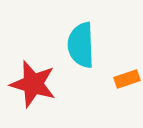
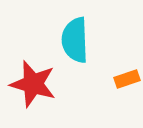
cyan semicircle: moved 6 px left, 5 px up
